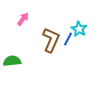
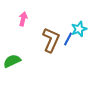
pink arrow: rotated 24 degrees counterclockwise
cyan star: rotated 21 degrees clockwise
green semicircle: rotated 18 degrees counterclockwise
